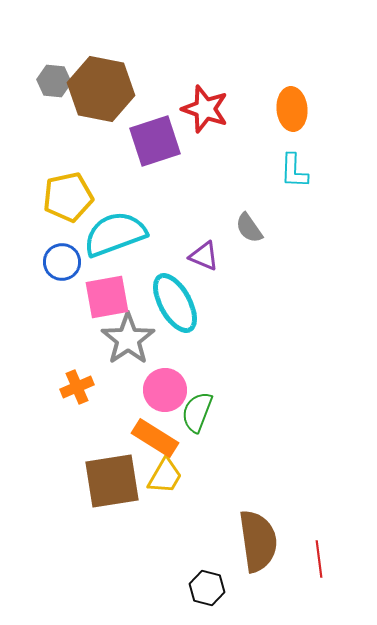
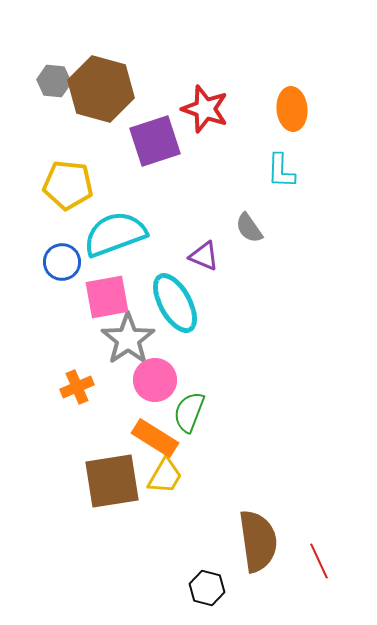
brown hexagon: rotated 4 degrees clockwise
cyan L-shape: moved 13 px left
yellow pentagon: moved 12 px up; rotated 18 degrees clockwise
pink circle: moved 10 px left, 10 px up
green semicircle: moved 8 px left
red line: moved 2 px down; rotated 18 degrees counterclockwise
